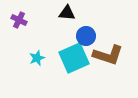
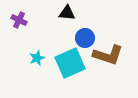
blue circle: moved 1 px left, 2 px down
cyan square: moved 4 px left, 5 px down
